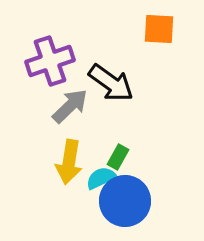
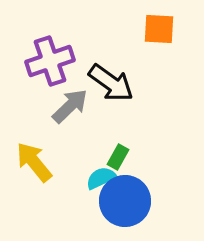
yellow arrow: moved 35 px left; rotated 132 degrees clockwise
